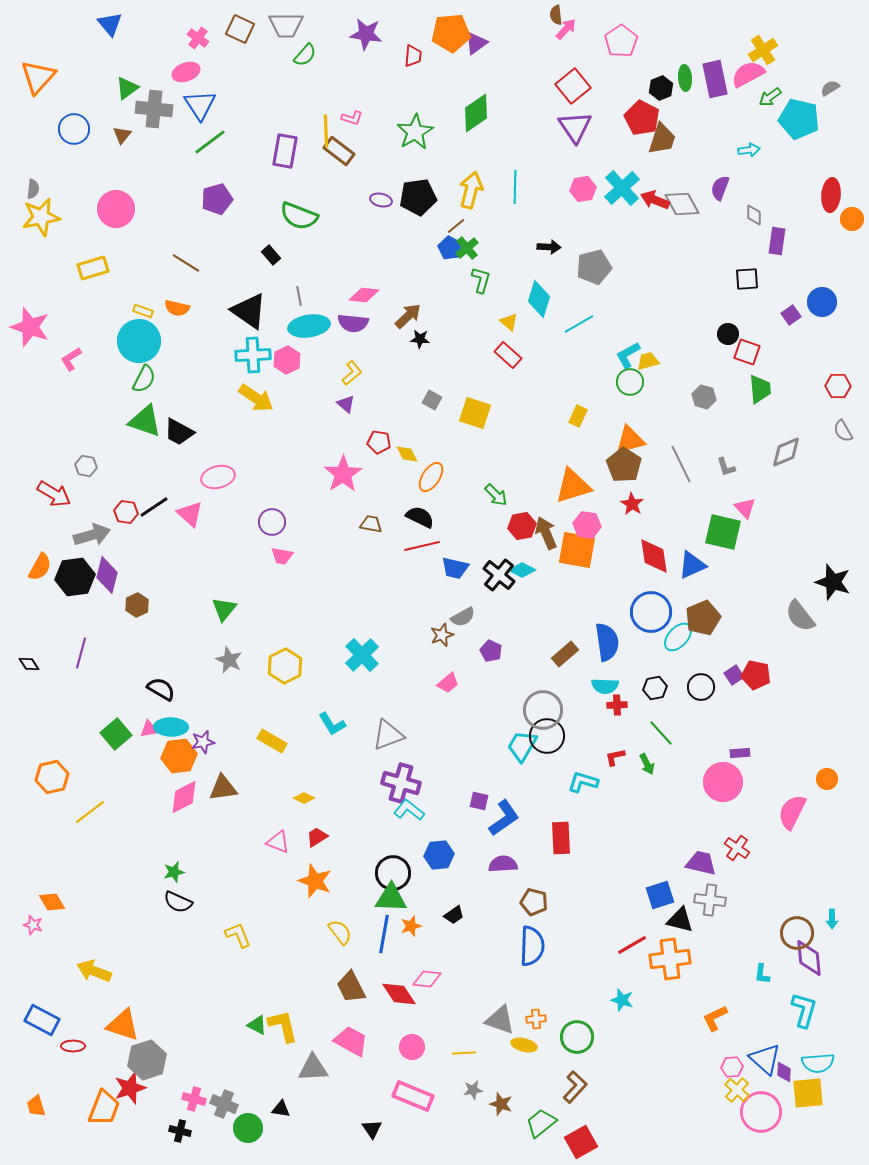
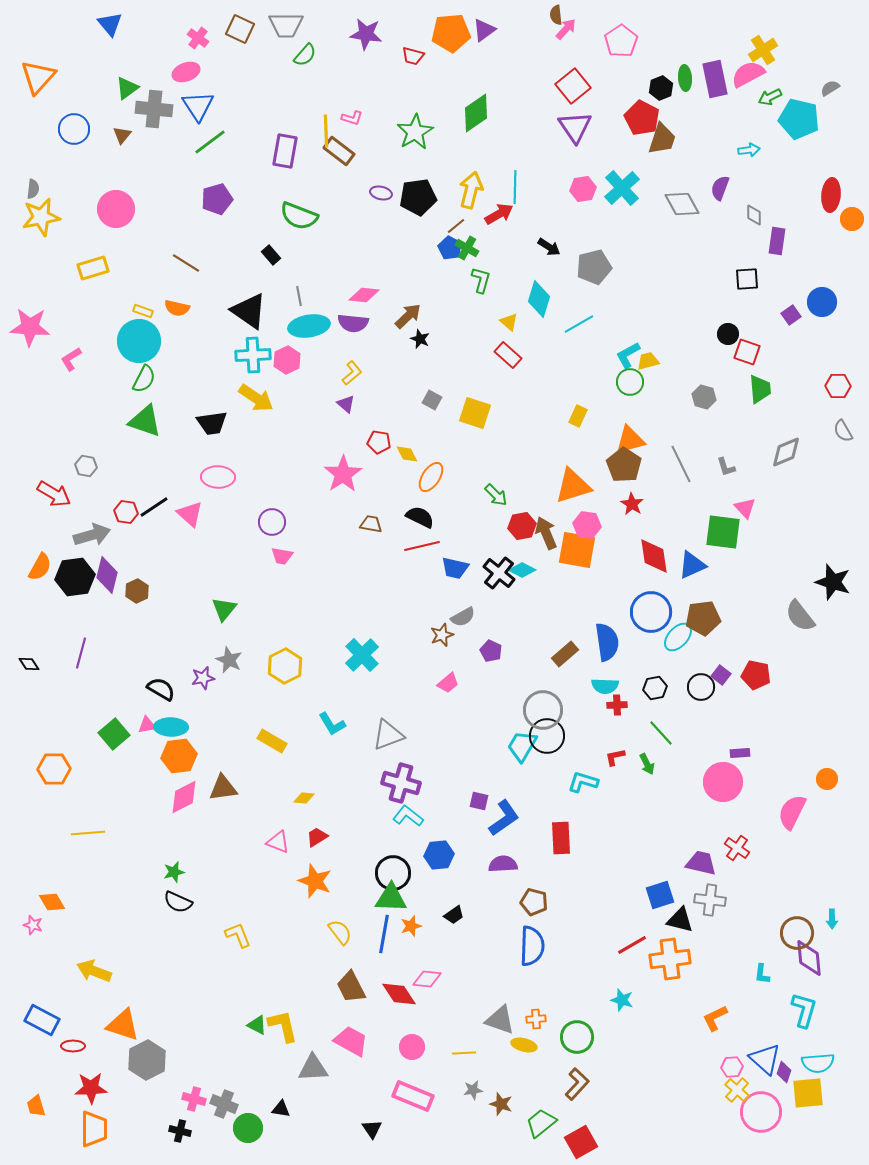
purple triangle at (476, 43): moved 8 px right, 13 px up
red trapezoid at (413, 56): rotated 100 degrees clockwise
green arrow at (770, 97): rotated 10 degrees clockwise
blue triangle at (200, 105): moved 2 px left, 1 px down
purple ellipse at (381, 200): moved 7 px up
red arrow at (655, 200): moved 156 px left, 14 px down; rotated 128 degrees clockwise
black arrow at (549, 247): rotated 30 degrees clockwise
green cross at (467, 248): rotated 20 degrees counterclockwise
pink star at (30, 327): rotated 15 degrees counterclockwise
black star at (420, 339): rotated 18 degrees clockwise
black trapezoid at (179, 432): moved 33 px right, 9 px up; rotated 36 degrees counterclockwise
pink ellipse at (218, 477): rotated 16 degrees clockwise
green square at (723, 532): rotated 6 degrees counterclockwise
black cross at (499, 575): moved 2 px up
brown hexagon at (137, 605): moved 14 px up
brown pentagon at (703, 618): rotated 16 degrees clockwise
purple square at (734, 675): moved 13 px left; rotated 18 degrees counterclockwise
pink triangle at (149, 729): moved 2 px left, 4 px up
green square at (116, 734): moved 2 px left
purple star at (203, 742): moved 64 px up
orange hexagon at (52, 777): moved 2 px right, 8 px up; rotated 12 degrees clockwise
yellow diamond at (304, 798): rotated 20 degrees counterclockwise
cyan L-shape at (409, 810): moved 1 px left, 6 px down
yellow line at (90, 812): moved 2 px left, 21 px down; rotated 32 degrees clockwise
gray hexagon at (147, 1060): rotated 9 degrees counterclockwise
purple diamond at (784, 1072): rotated 15 degrees clockwise
brown L-shape at (575, 1087): moved 2 px right, 3 px up
red star at (130, 1088): moved 39 px left; rotated 16 degrees clockwise
orange trapezoid at (104, 1108): moved 10 px left, 21 px down; rotated 21 degrees counterclockwise
